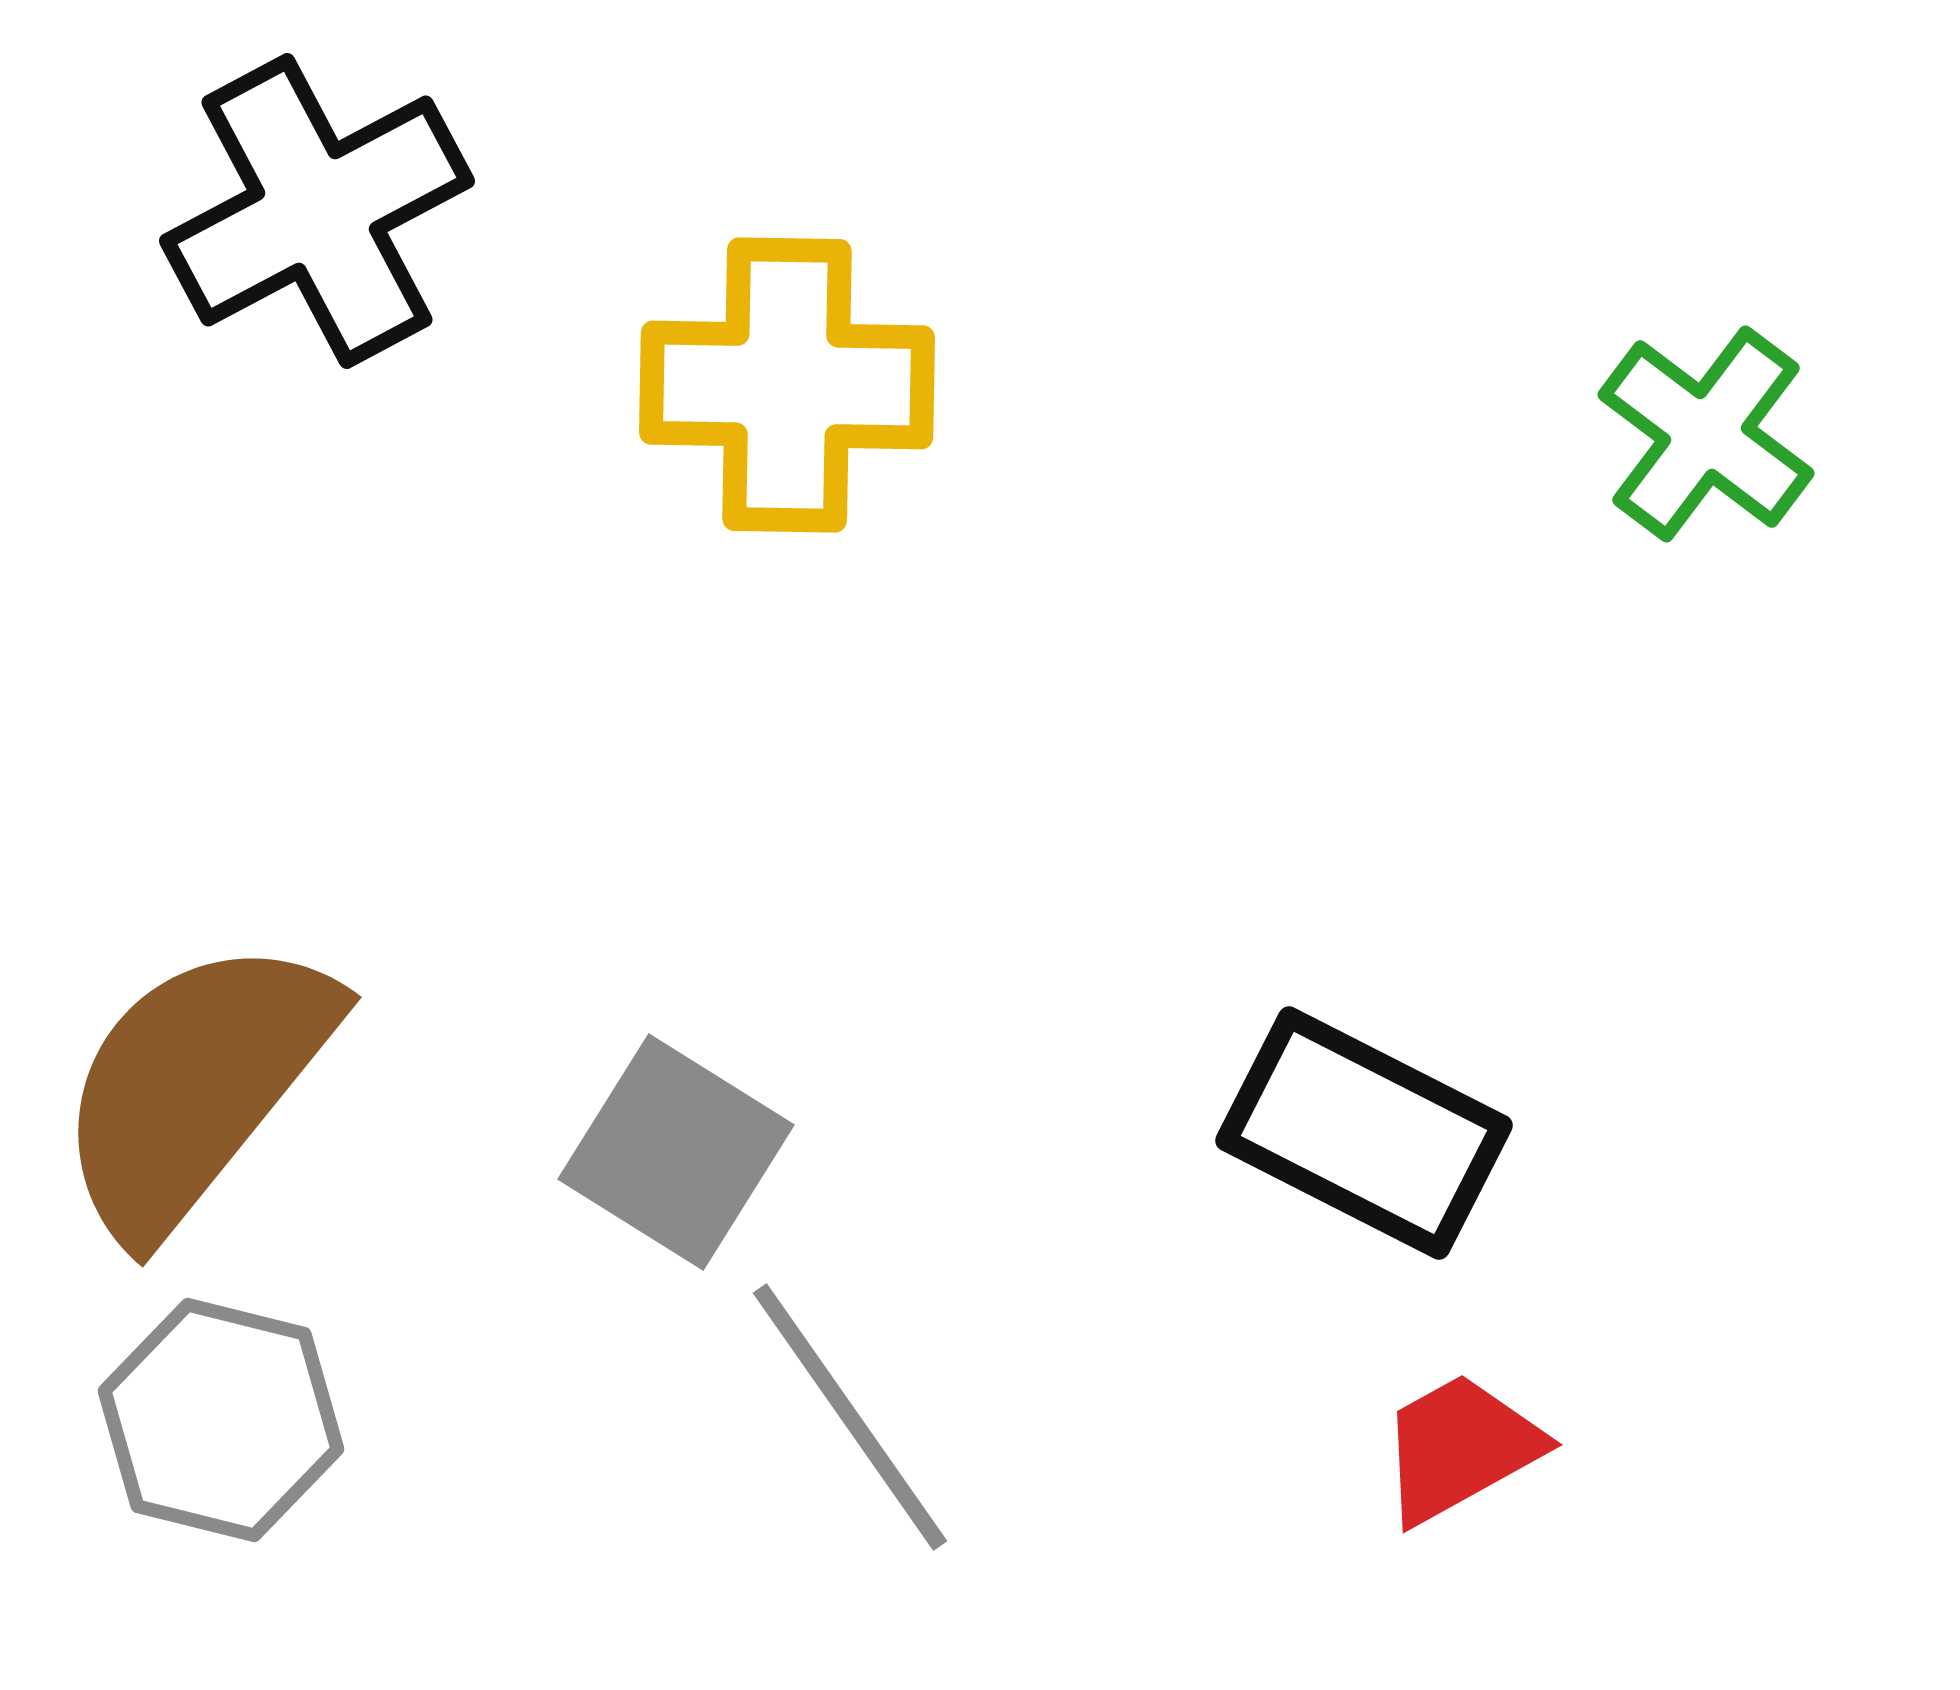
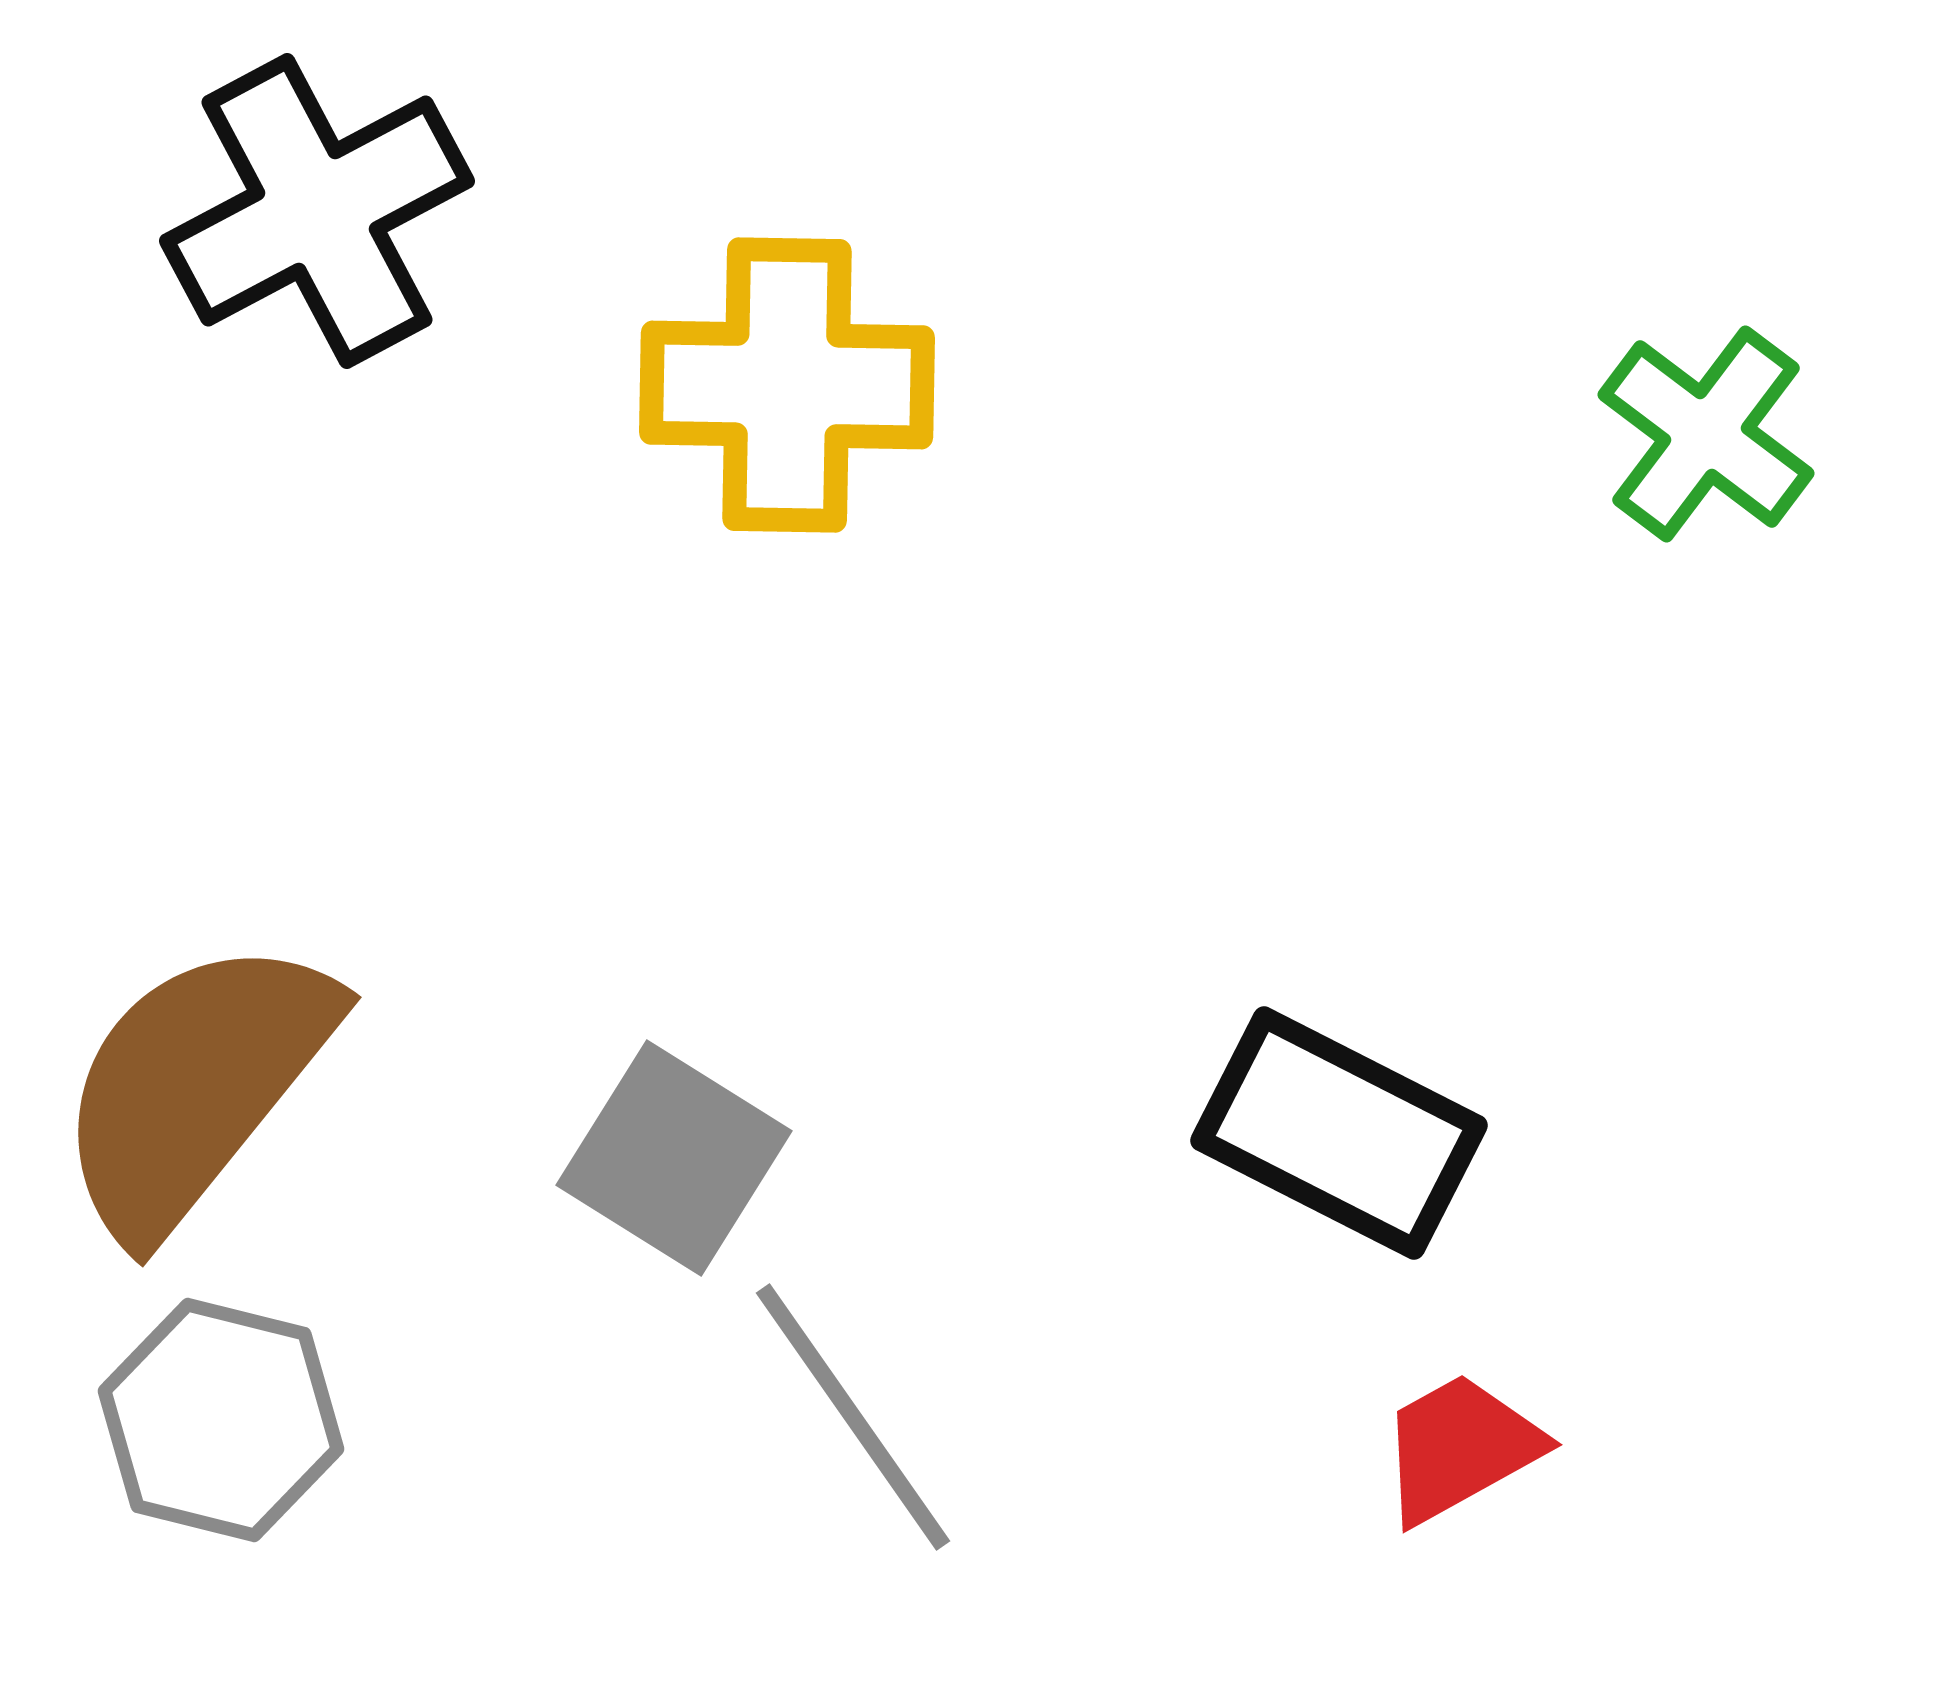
black rectangle: moved 25 px left
gray square: moved 2 px left, 6 px down
gray line: moved 3 px right
